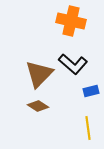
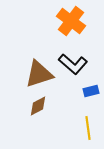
orange cross: rotated 24 degrees clockwise
brown triangle: rotated 28 degrees clockwise
brown diamond: rotated 60 degrees counterclockwise
